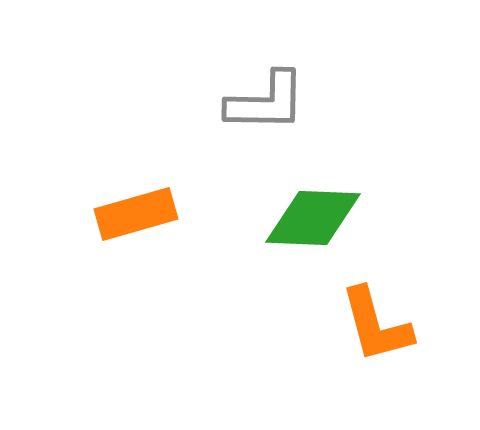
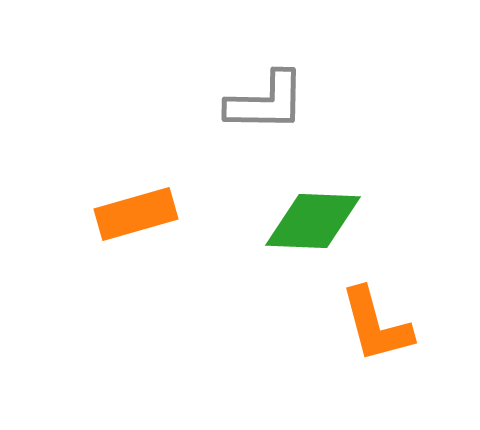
green diamond: moved 3 px down
